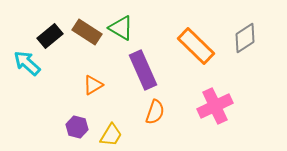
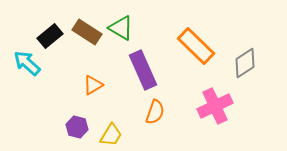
gray diamond: moved 25 px down
